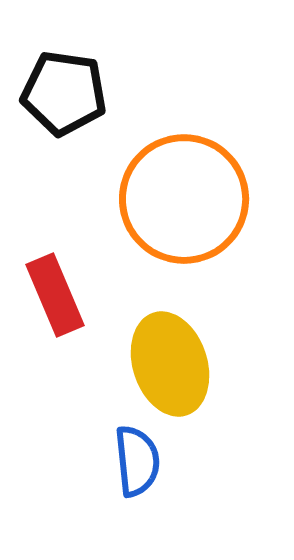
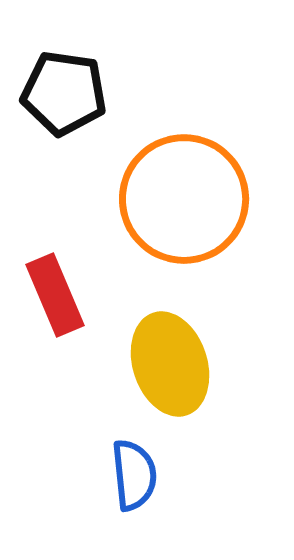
blue semicircle: moved 3 px left, 14 px down
